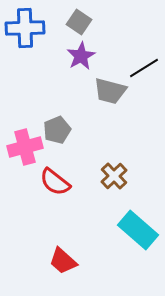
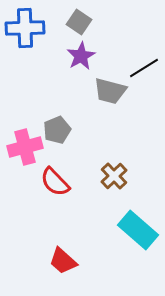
red semicircle: rotated 8 degrees clockwise
